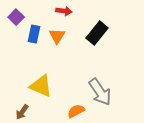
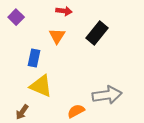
blue rectangle: moved 24 px down
gray arrow: moved 7 px right, 3 px down; rotated 64 degrees counterclockwise
